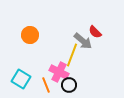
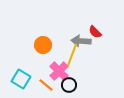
orange circle: moved 13 px right, 10 px down
gray arrow: moved 2 px left; rotated 144 degrees clockwise
pink cross: moved 1 px up; rotated 18 degrees clockwise
orange line: rotated 28 degrees counterclockwise
